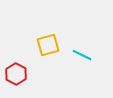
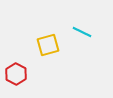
cyan line: moved 23 px up
